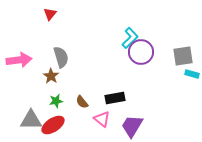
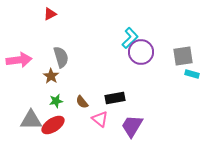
red triangle: rotated 24 degrees clockwise
pink triangle: moved 2 px left
